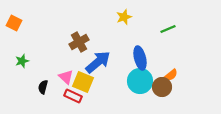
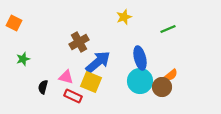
green star: moved 1 px right, 2 px up
pink triangle: rotated 28 degrees counterclockwise
yellow square: moved 8 px right
